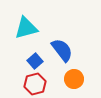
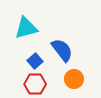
red hexagon: rotated 15 degrees clockwise
